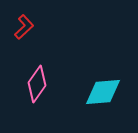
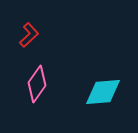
red L-shape: moved 5 px right, 8 px down
